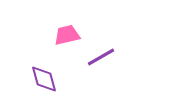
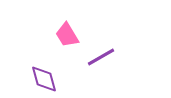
pink trapezoid: rotated 108 degrees counterclockwise
